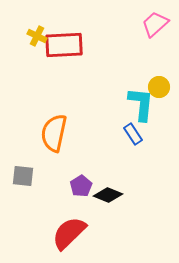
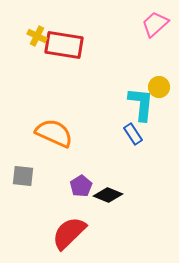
red rectangle: rotated 12 degrees clockwise
orange semicircle: rotated 102 degrees clockwise
